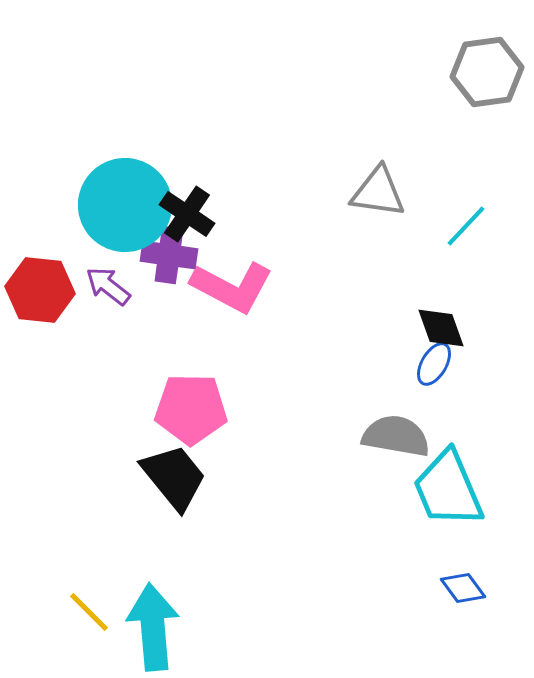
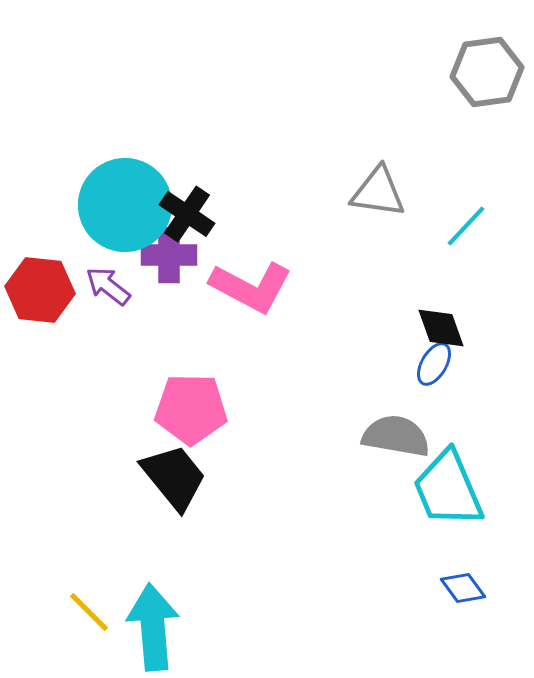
purple cross: rotated 8 degrees counterclockwise
pink L-shape: moved 19 px right
